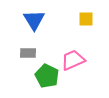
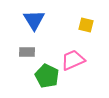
yellow square: moved 6 px down; rotated 14 degrees clockwise
gray rectangle: moved 1 px left, 1 px up
